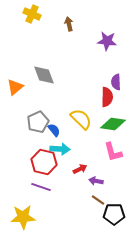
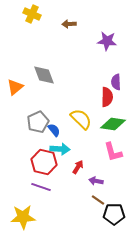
brown arrow: rotated 80 degrees counterclockwise
red arrow: moved 2 px left, 2 px up; rotated 32 degrees counterclockwise
